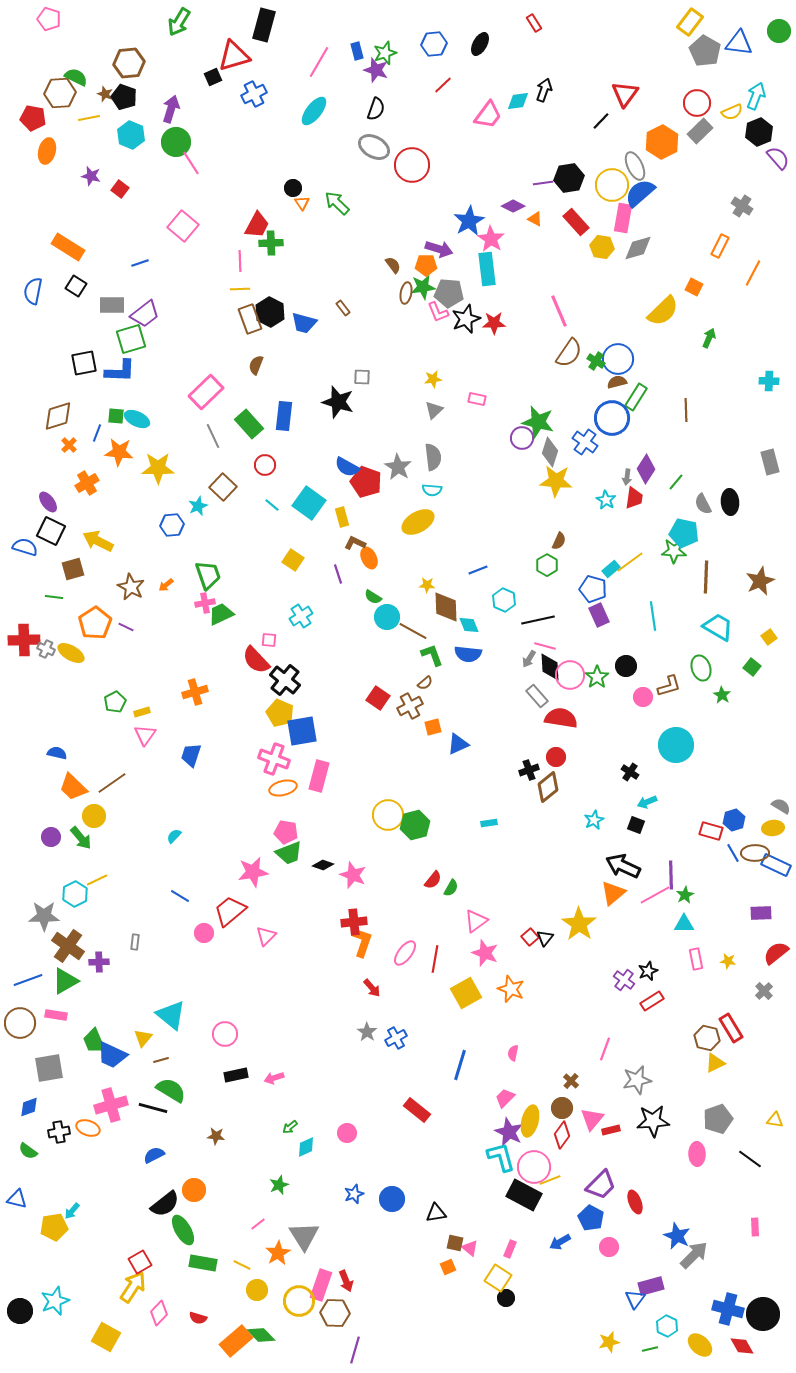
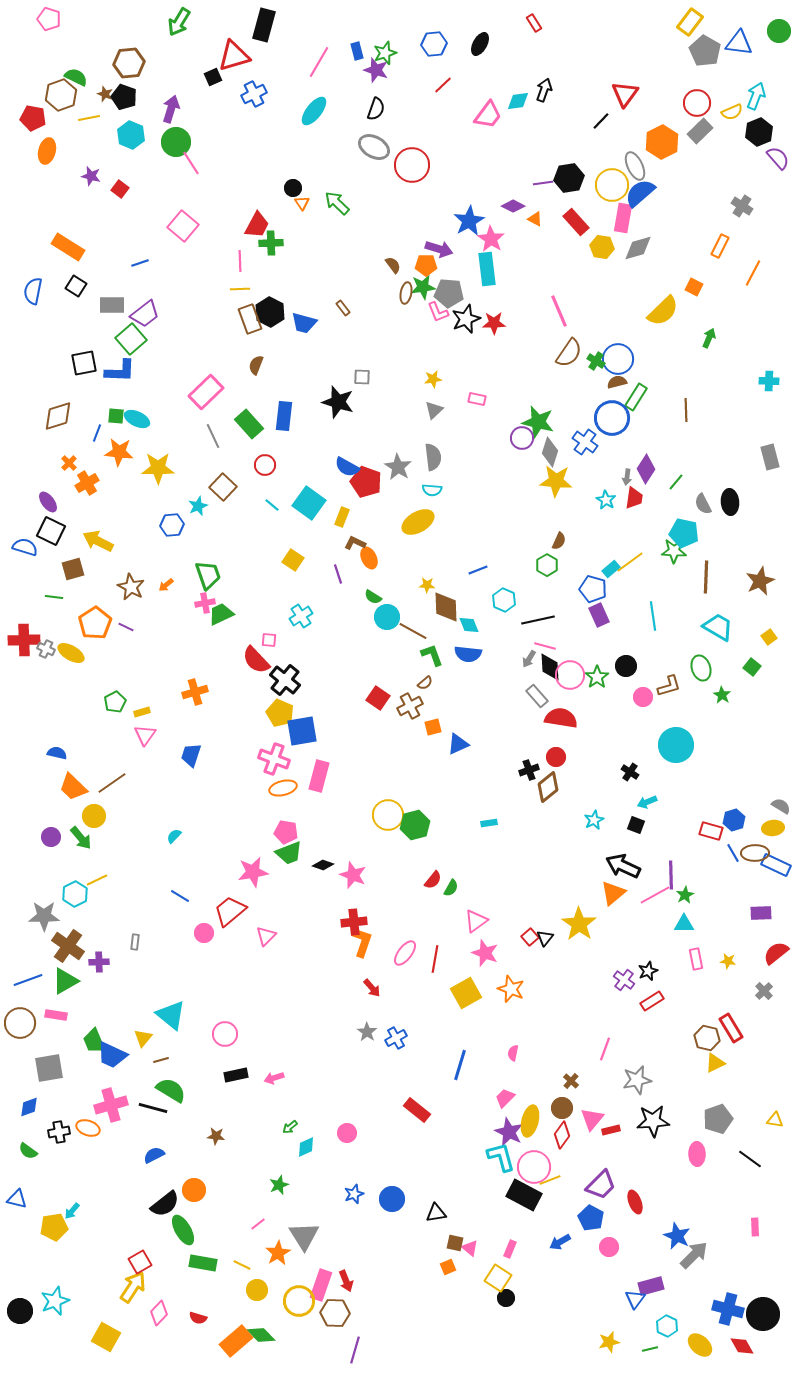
brown hexagon at (60, 93): moved 1 px right, 2 px down; rotated 16 degrees counterclockwise
green square at (131, 339): rotated 24 degrees counterclockwise
orange cross at (69, 445): moved 18 px down
gray rectangle at (770, 462): moved 5 px up
yellow rectangle at (342, 517): rotated 36 degrees clockwise
